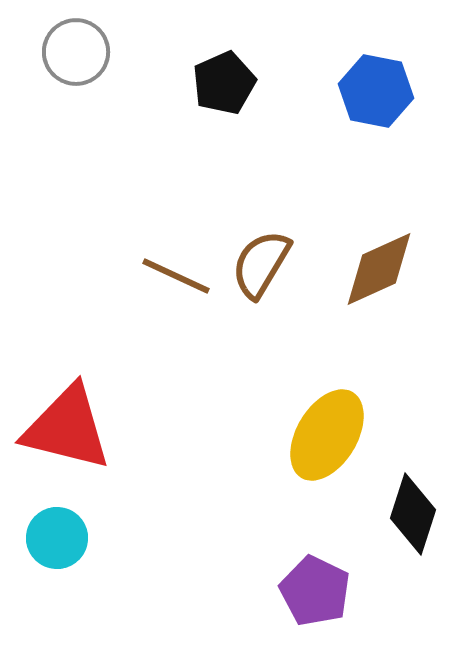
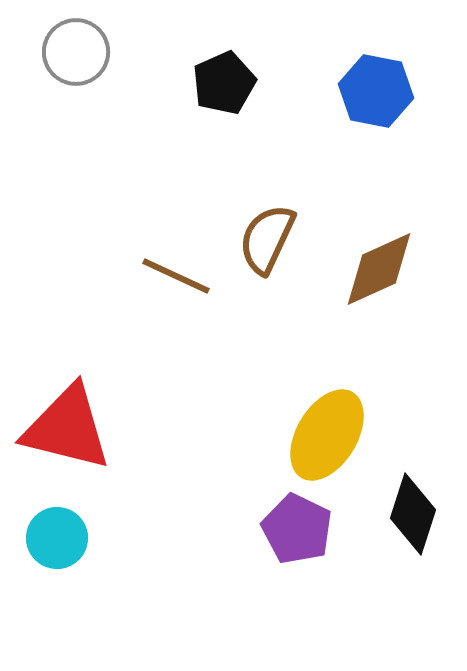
brown semicircle: moved 6 px right, 25 px up; rotated 6 degrees counterclockwise
purple pentagon: moved 18 px left, 62 px up
